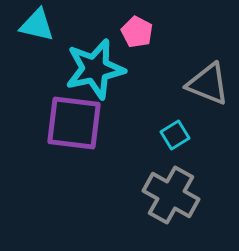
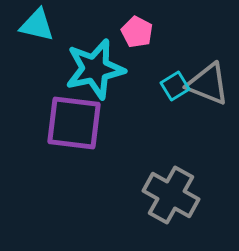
cyan square: moved 49 px up
